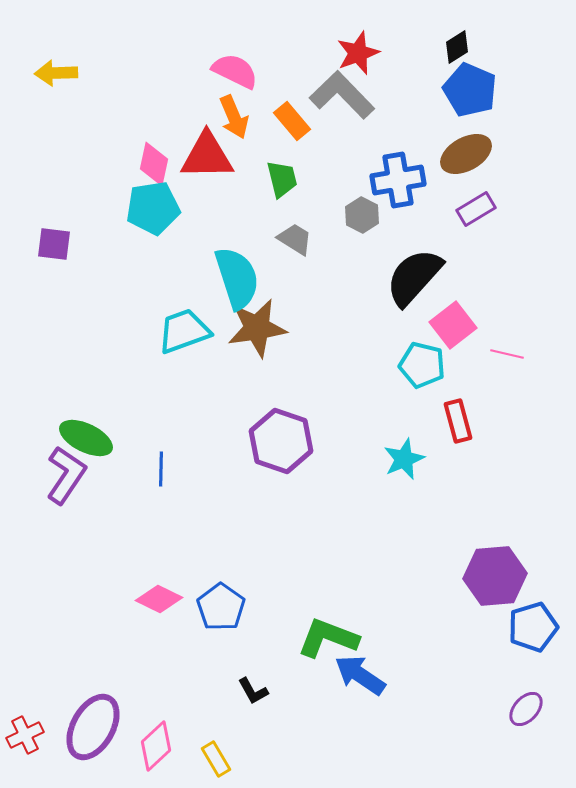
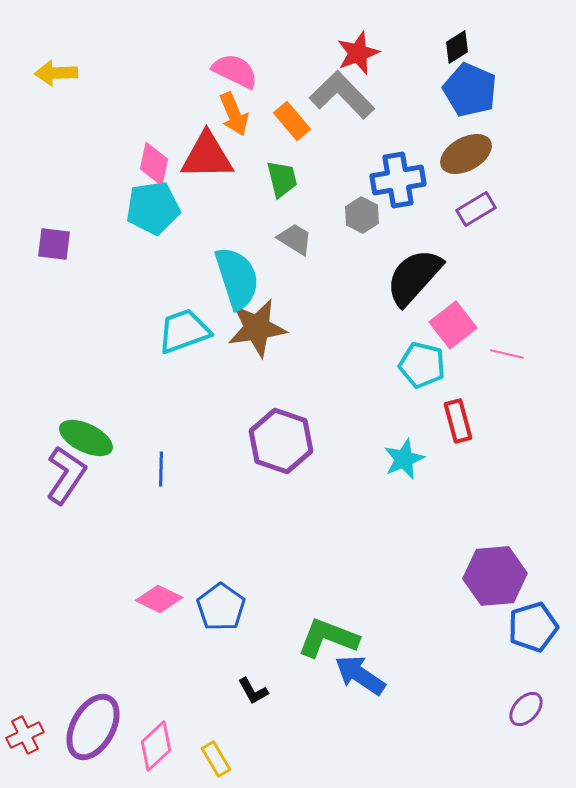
orange arrow at (234, 117): moved 3 px up
